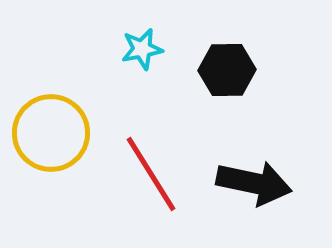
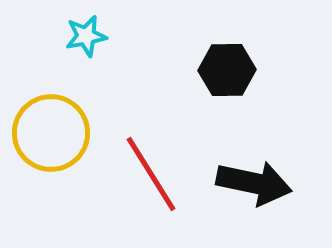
cyan star: moved 56 px left, 13 px up
